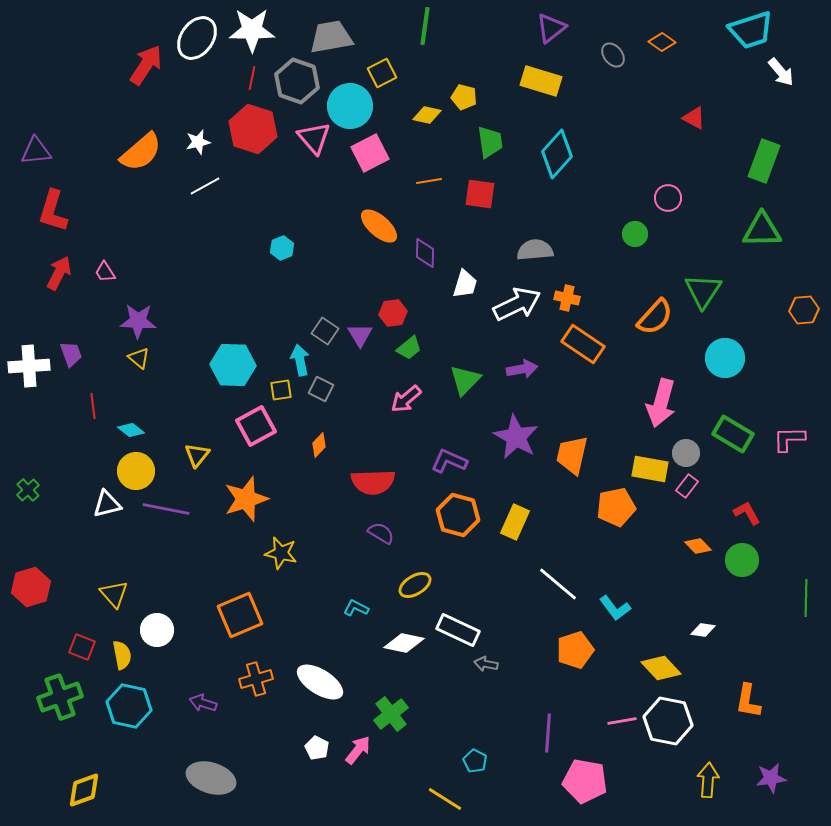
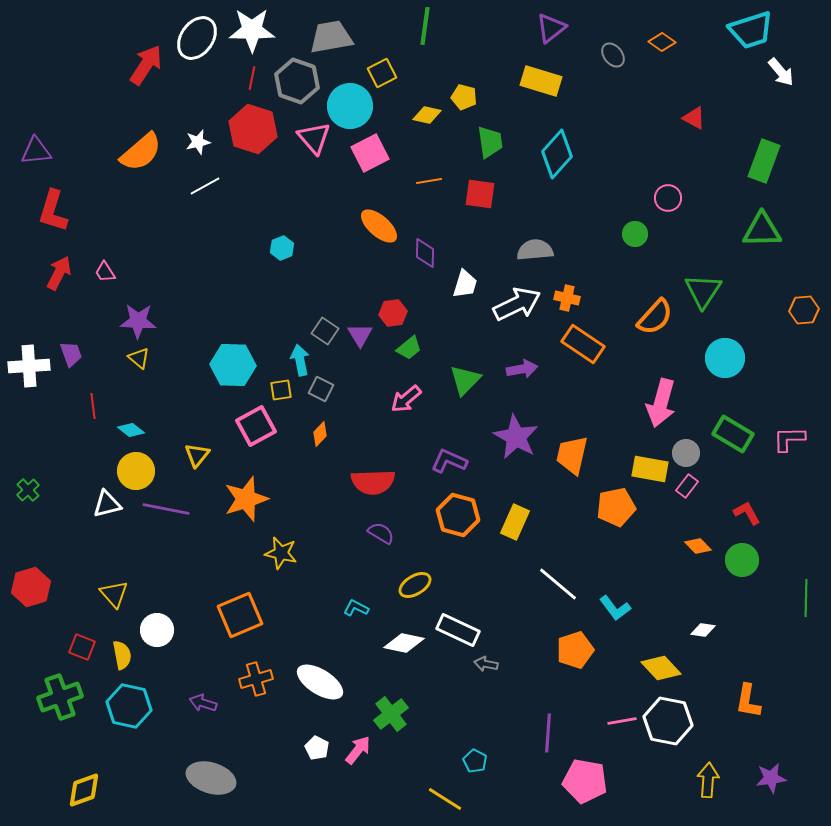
orange diamond at (319, 445): moved 1 px right, 11 px up
